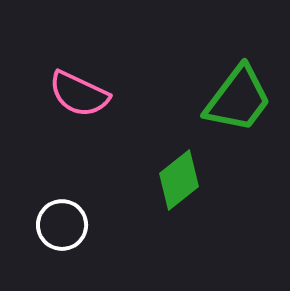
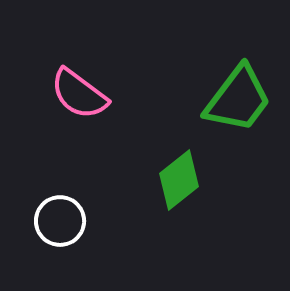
pink semicircle: rotated 12 degrees clockwise
white circle: moved 2 px left, 4 px up
